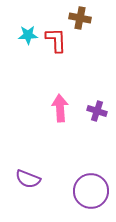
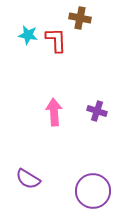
cyan star: rotated 12 degrees clockwise
pink arrow: moved 6 px left, 4 px down
purple semicircle: rotated 10 degrees clockwise
purple circle: moved 2 px right
